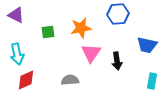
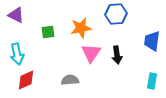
blue hexagon: moved 2 px left
blue trapezoid: moved 5 px right, 4 px up; rotated 85 degrees clockwise
black arrow: moved 6 px up
